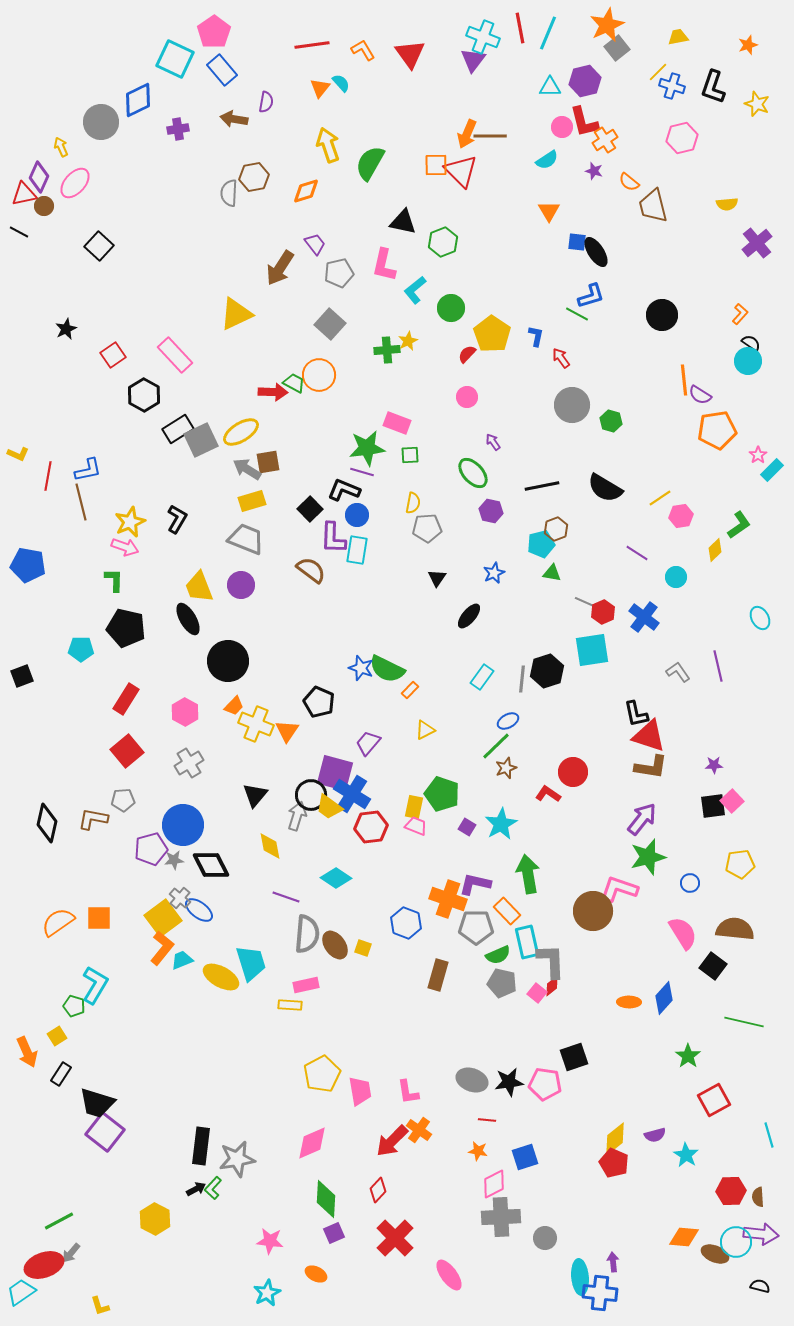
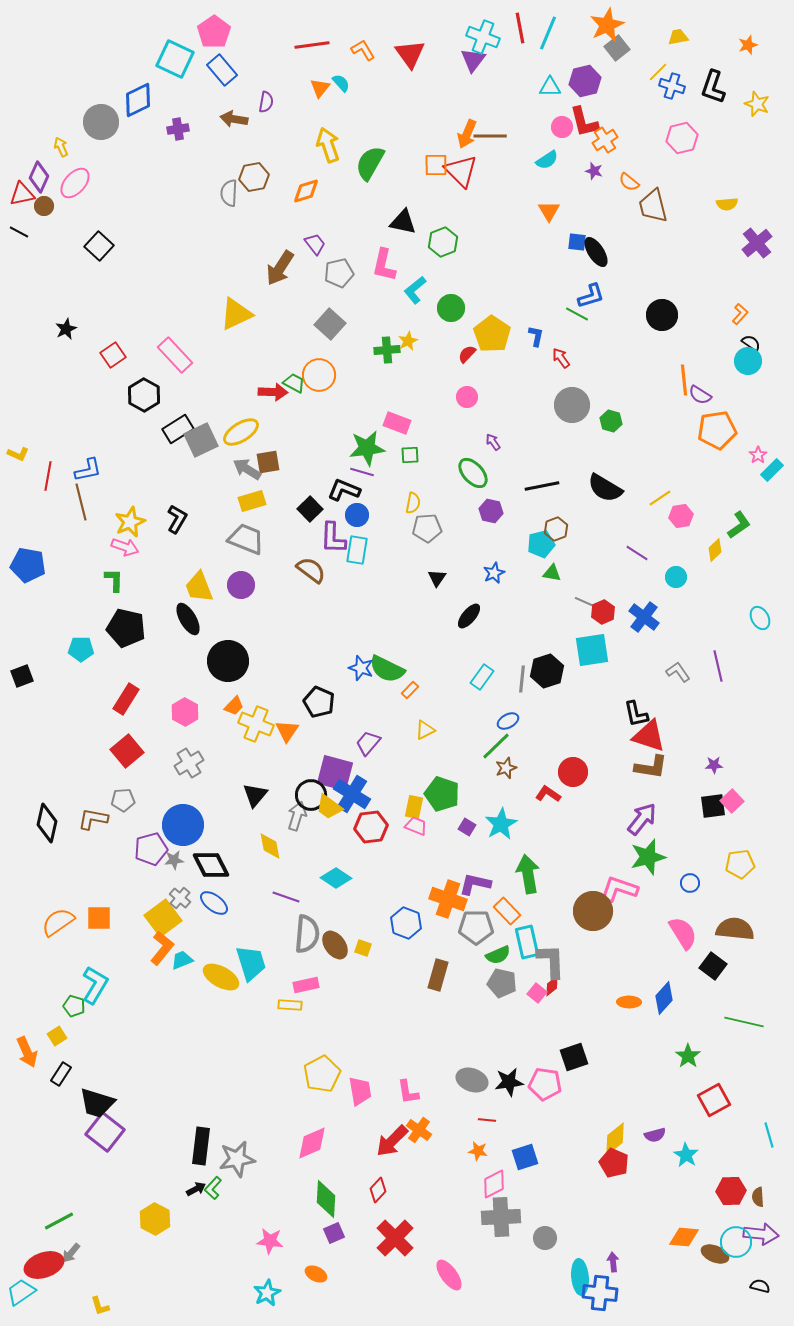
red triangle at (24, 194): moved 2 px left
blue ellipse at (199, 910): moved 15 px right, 7 px up
